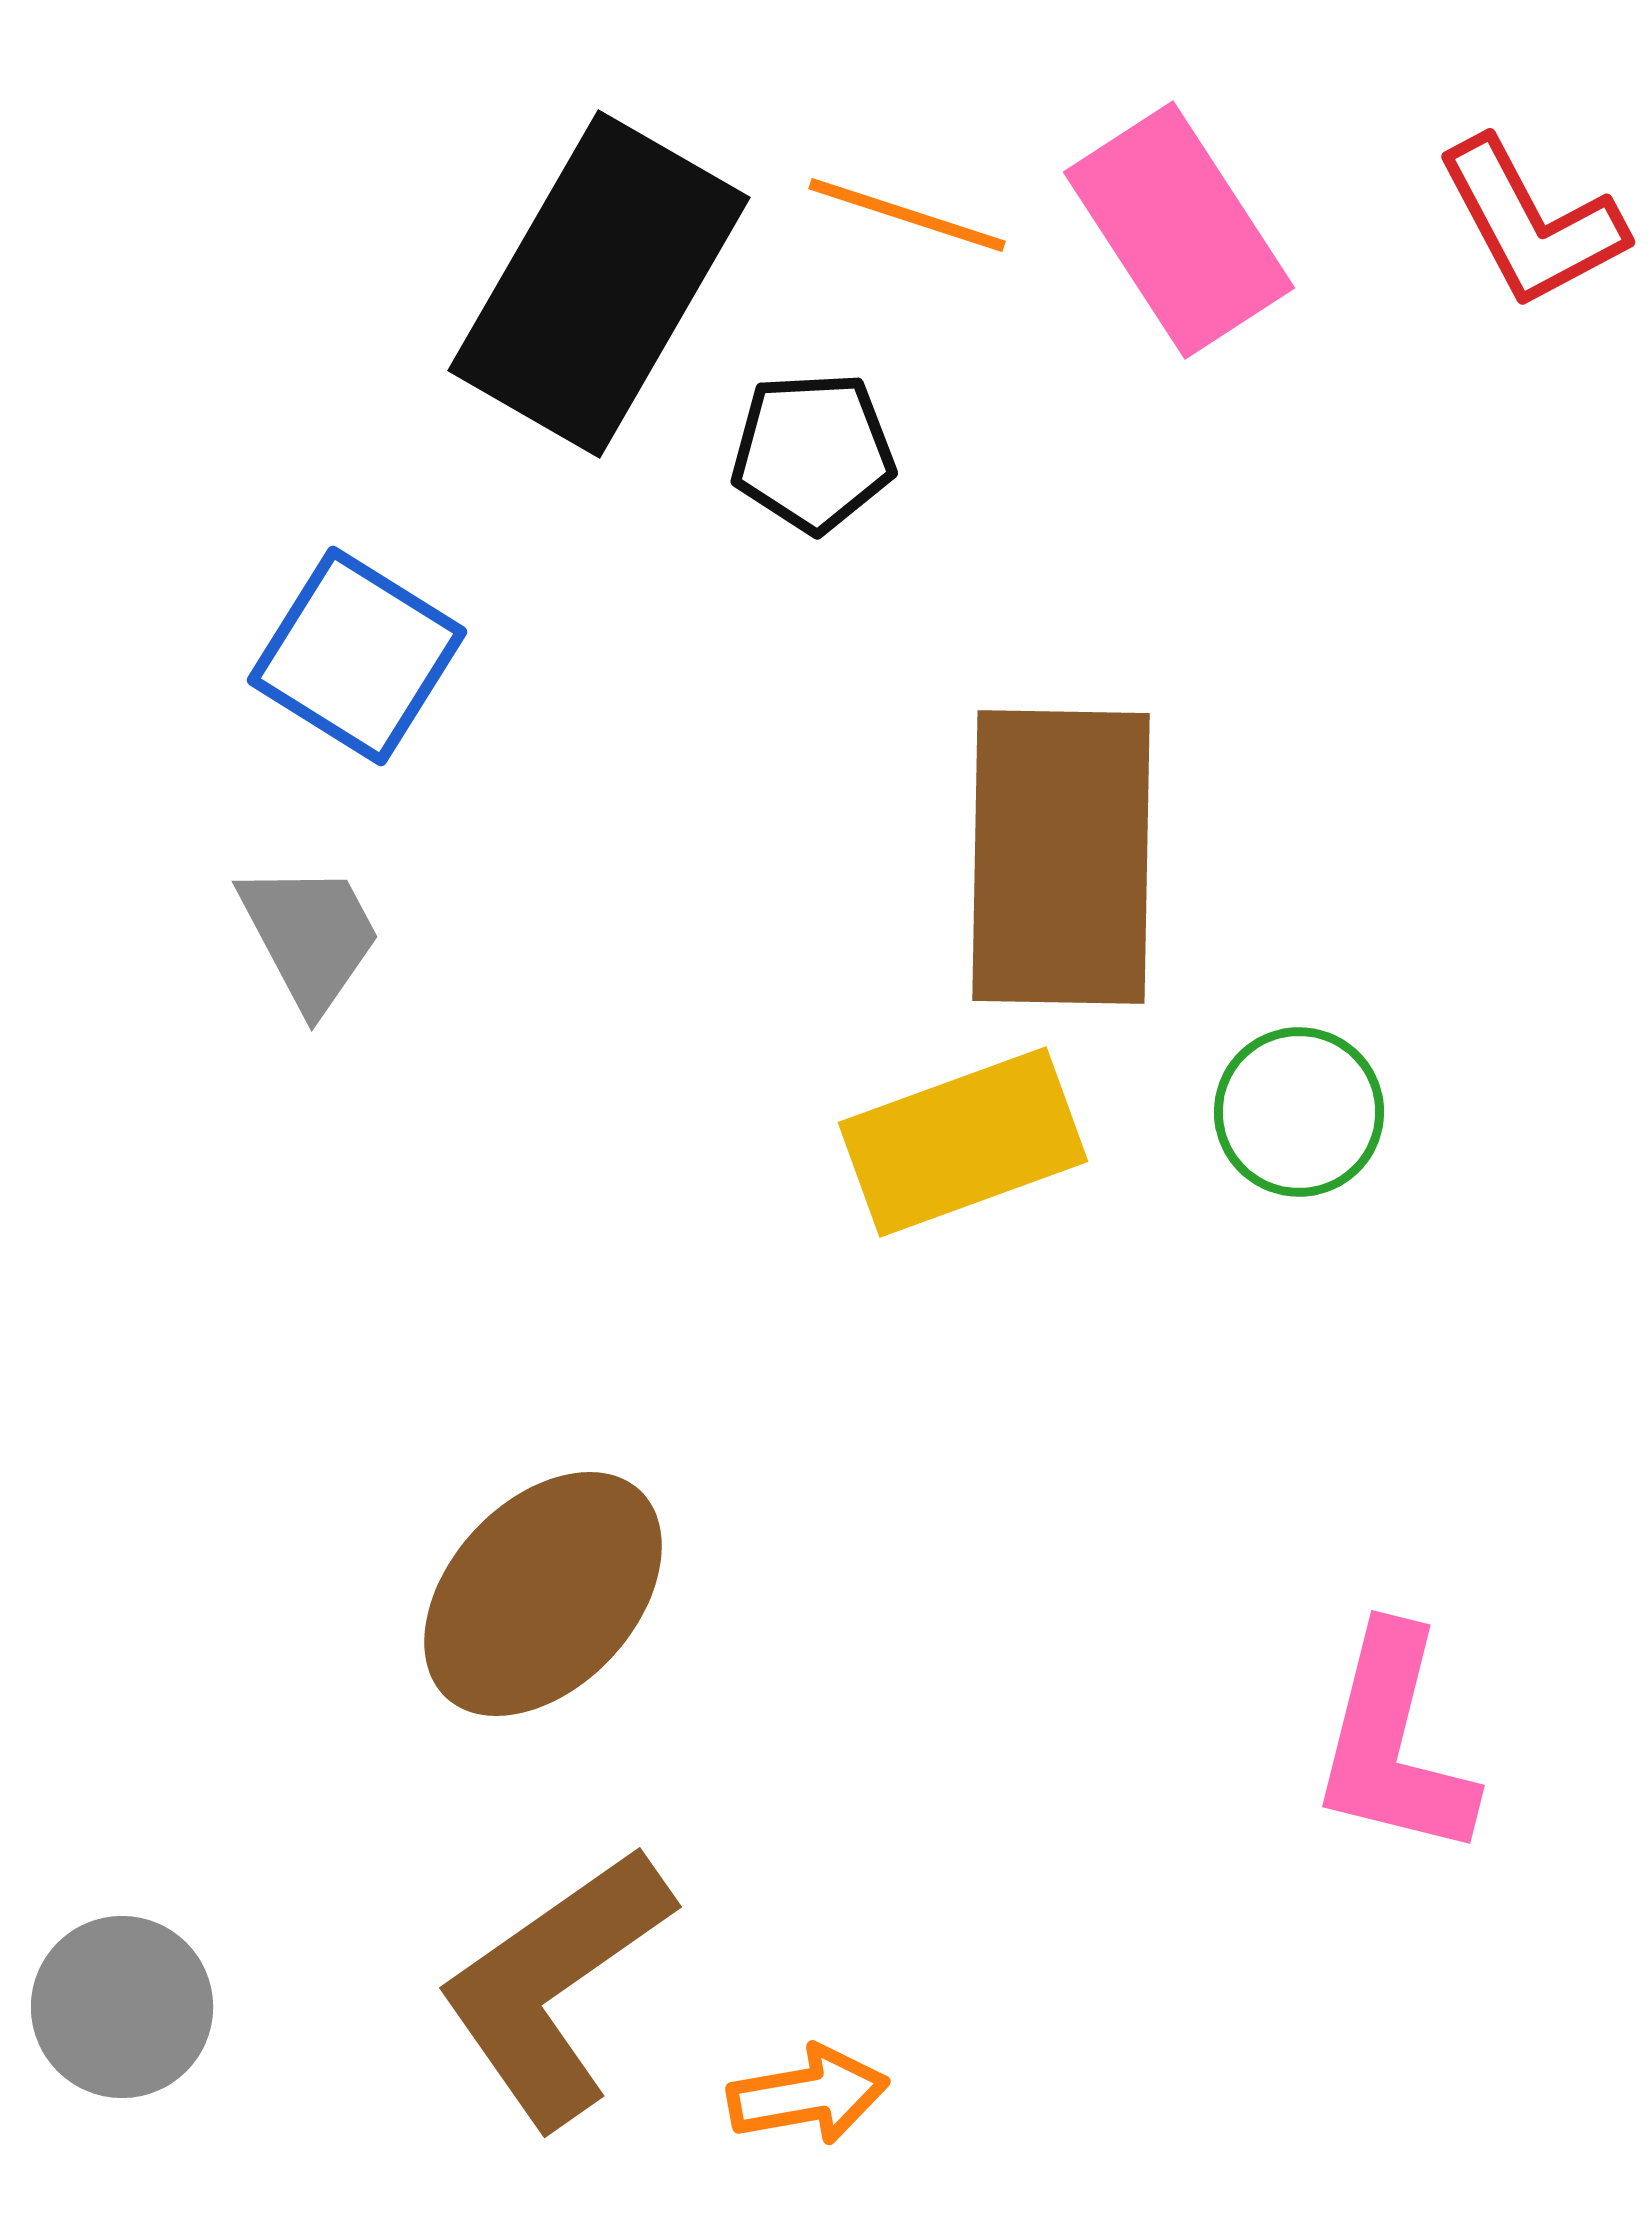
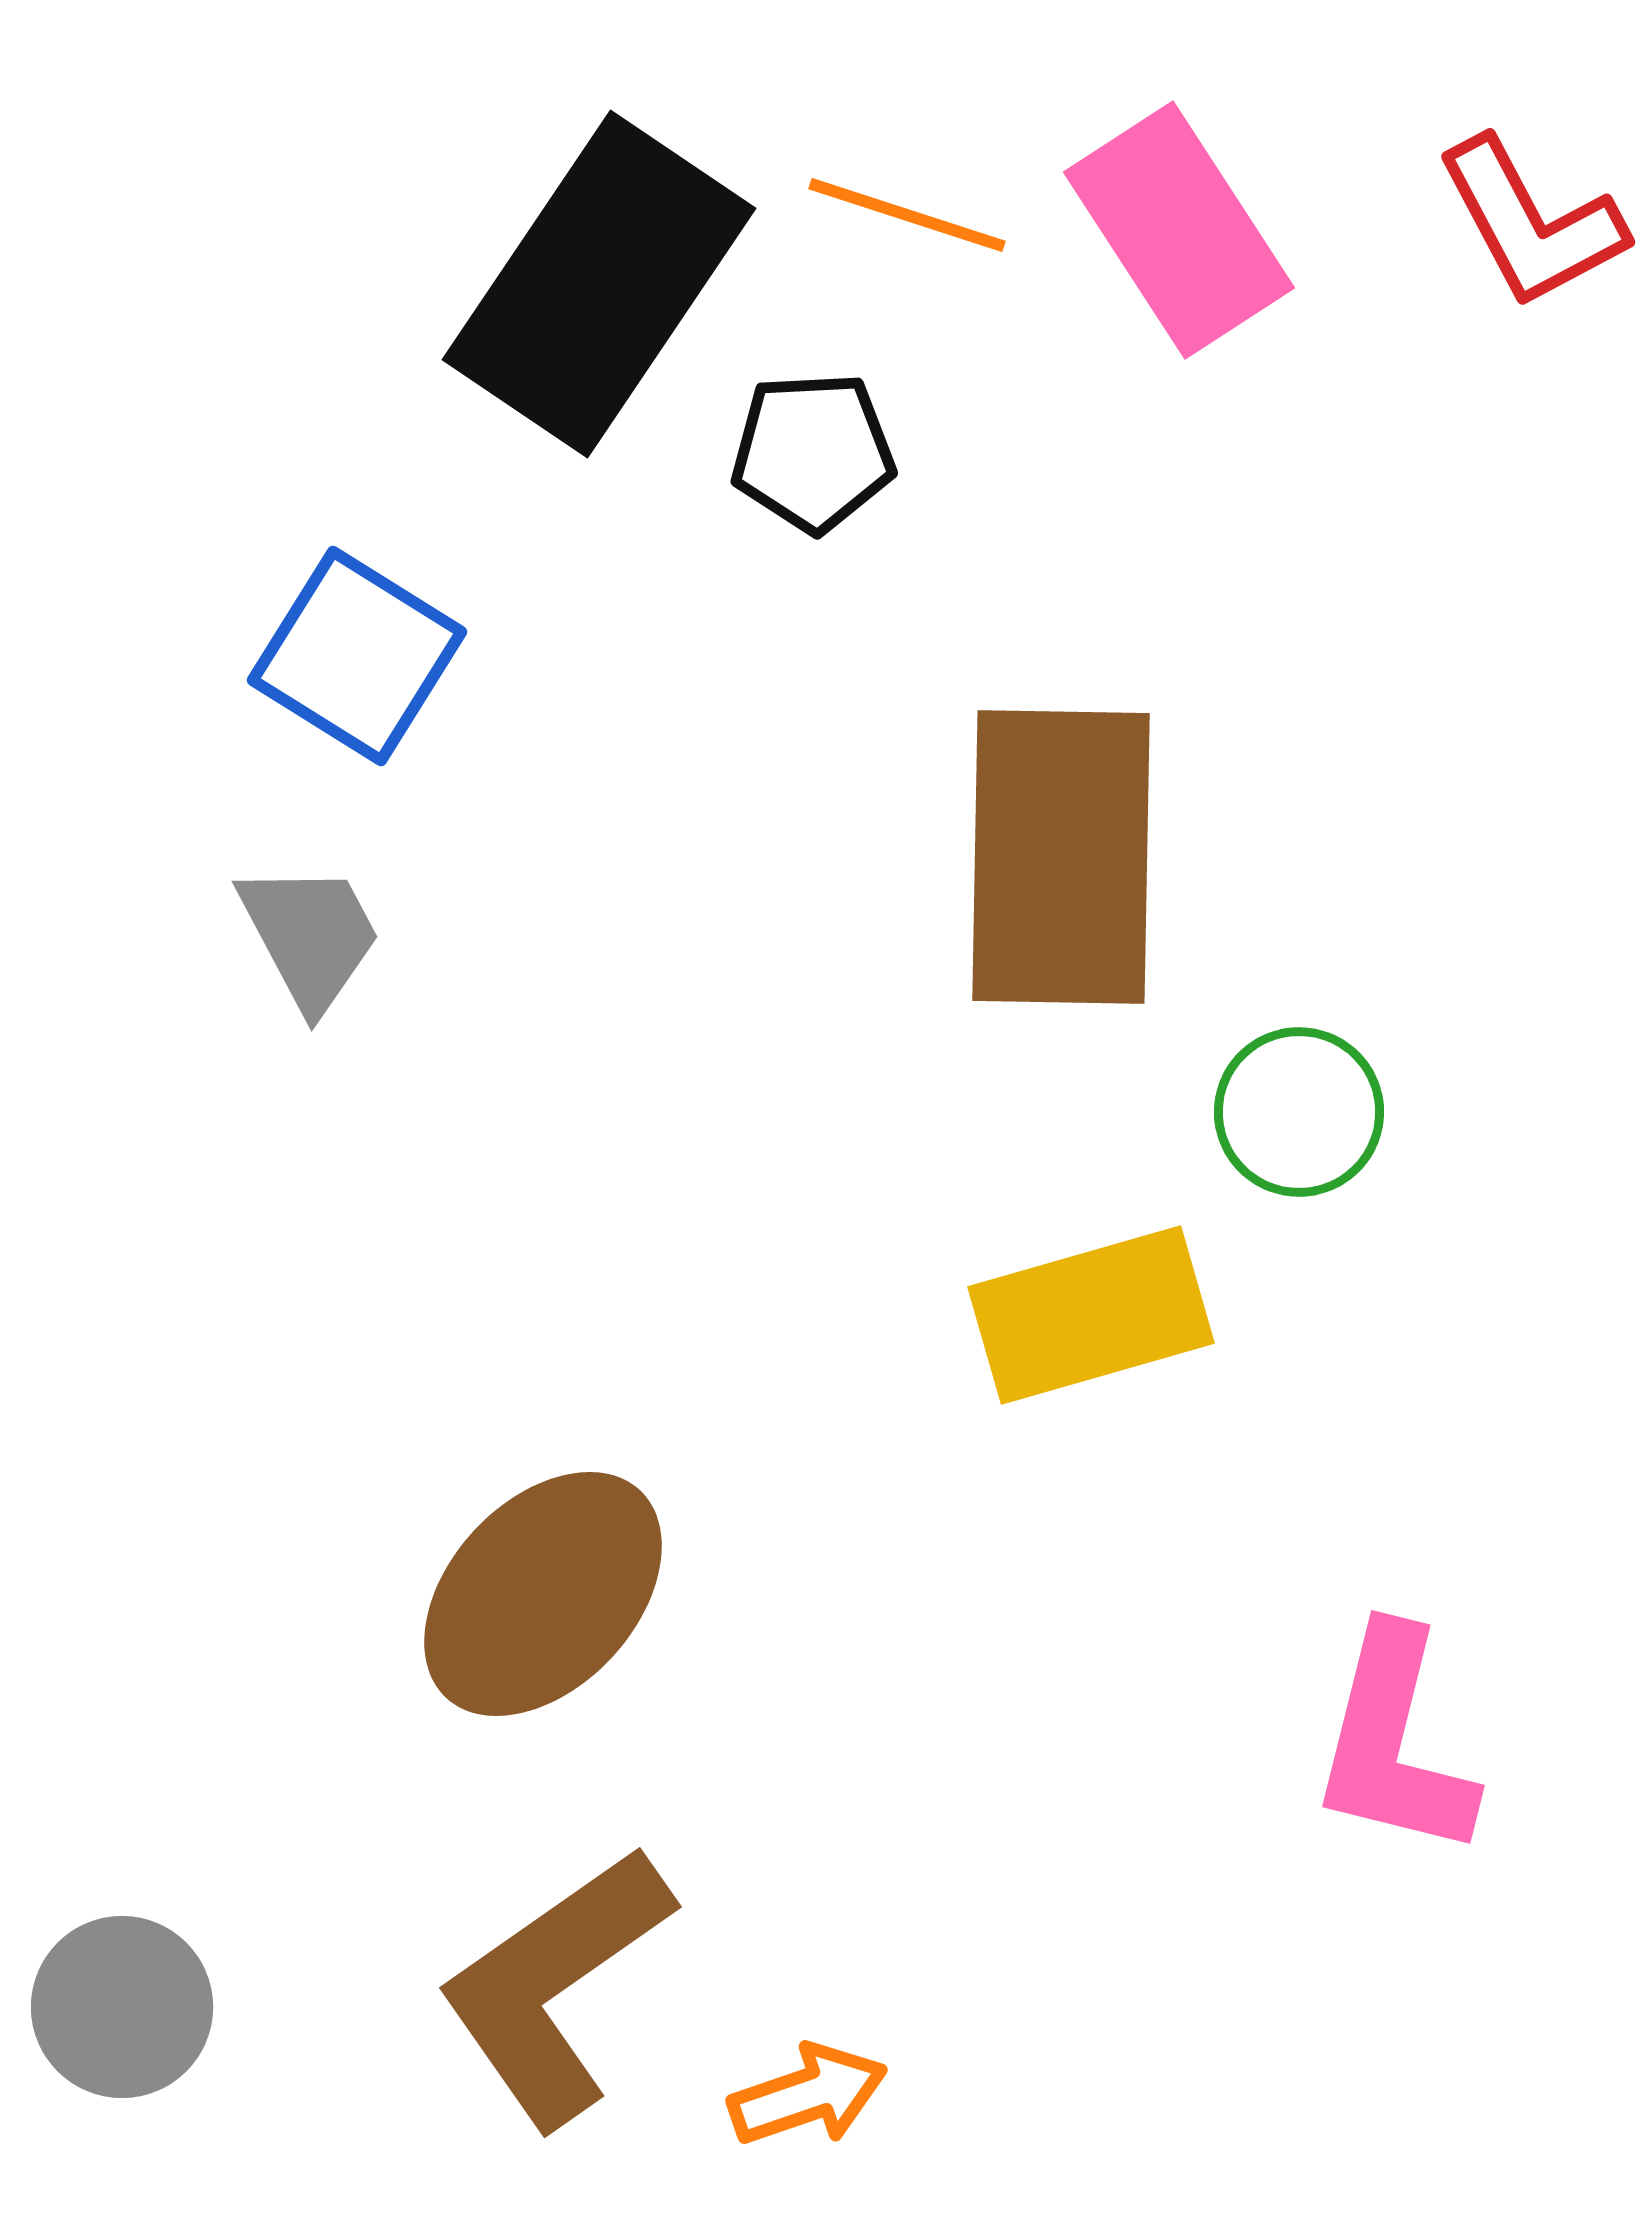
black rectangle: rotated 4 degrees clockwise
yellow rectangle: moved 128 px right, 173 px down; rotated 4 degrees clockwise
orange arrow: rotated 9 degrees counterclockwise
